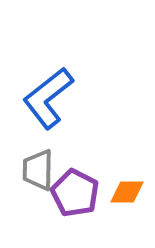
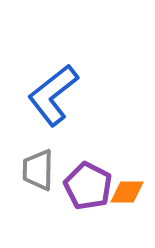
blue L-shape: moved 5 px right, 3 px up
purple pentagon: moved 13 px right, 7 px up
